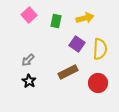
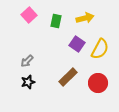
yellow semicircle: rotated 25 degrees clockwise
gray arrow: moved 1 px left, 1 px down
brown rectangle: moved 5 px down; rotated 18 degrees counterclockwise
black star: moved 1 px left, 1 px down; rotated 24 degrees clockwise
